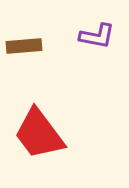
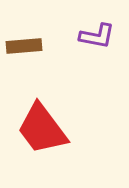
red trapezoid: moved 3 px right, 5 px up
